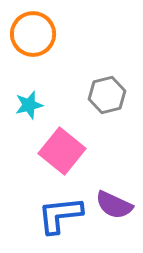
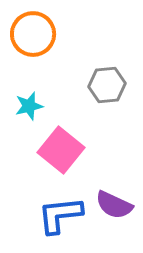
gray hexagon: moved 10 px up; rotated 9 degrees clockwise
cyan star: moved 1 px down
pink square: moved 1 px left, 1 px up
